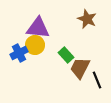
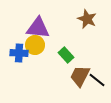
blue cross: rotated 30 degrees clockwise
brown trapezoid: moved 8 px down
black line: rotated 30 degrees counterclockwise
